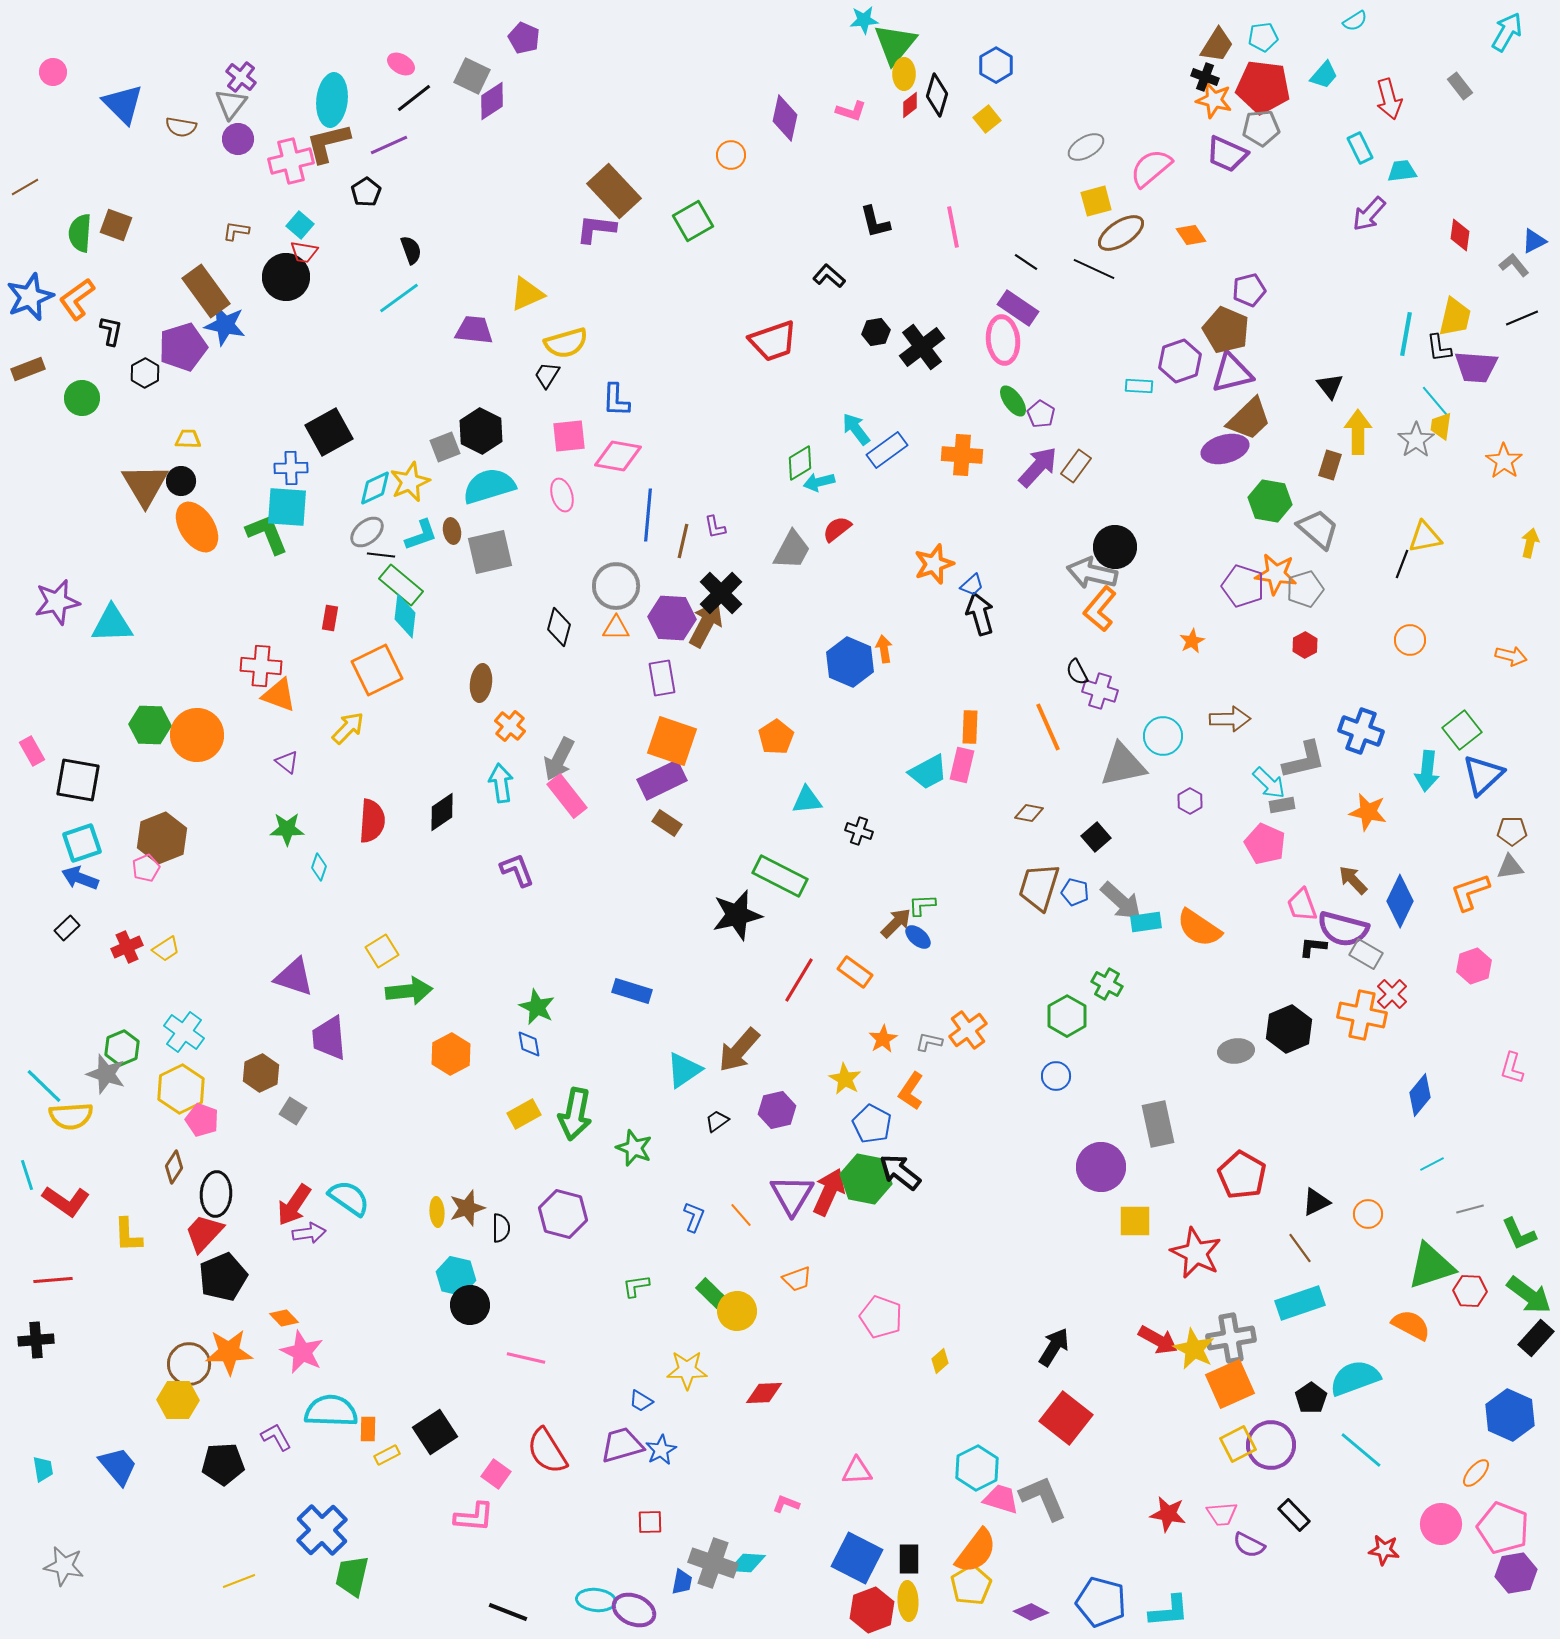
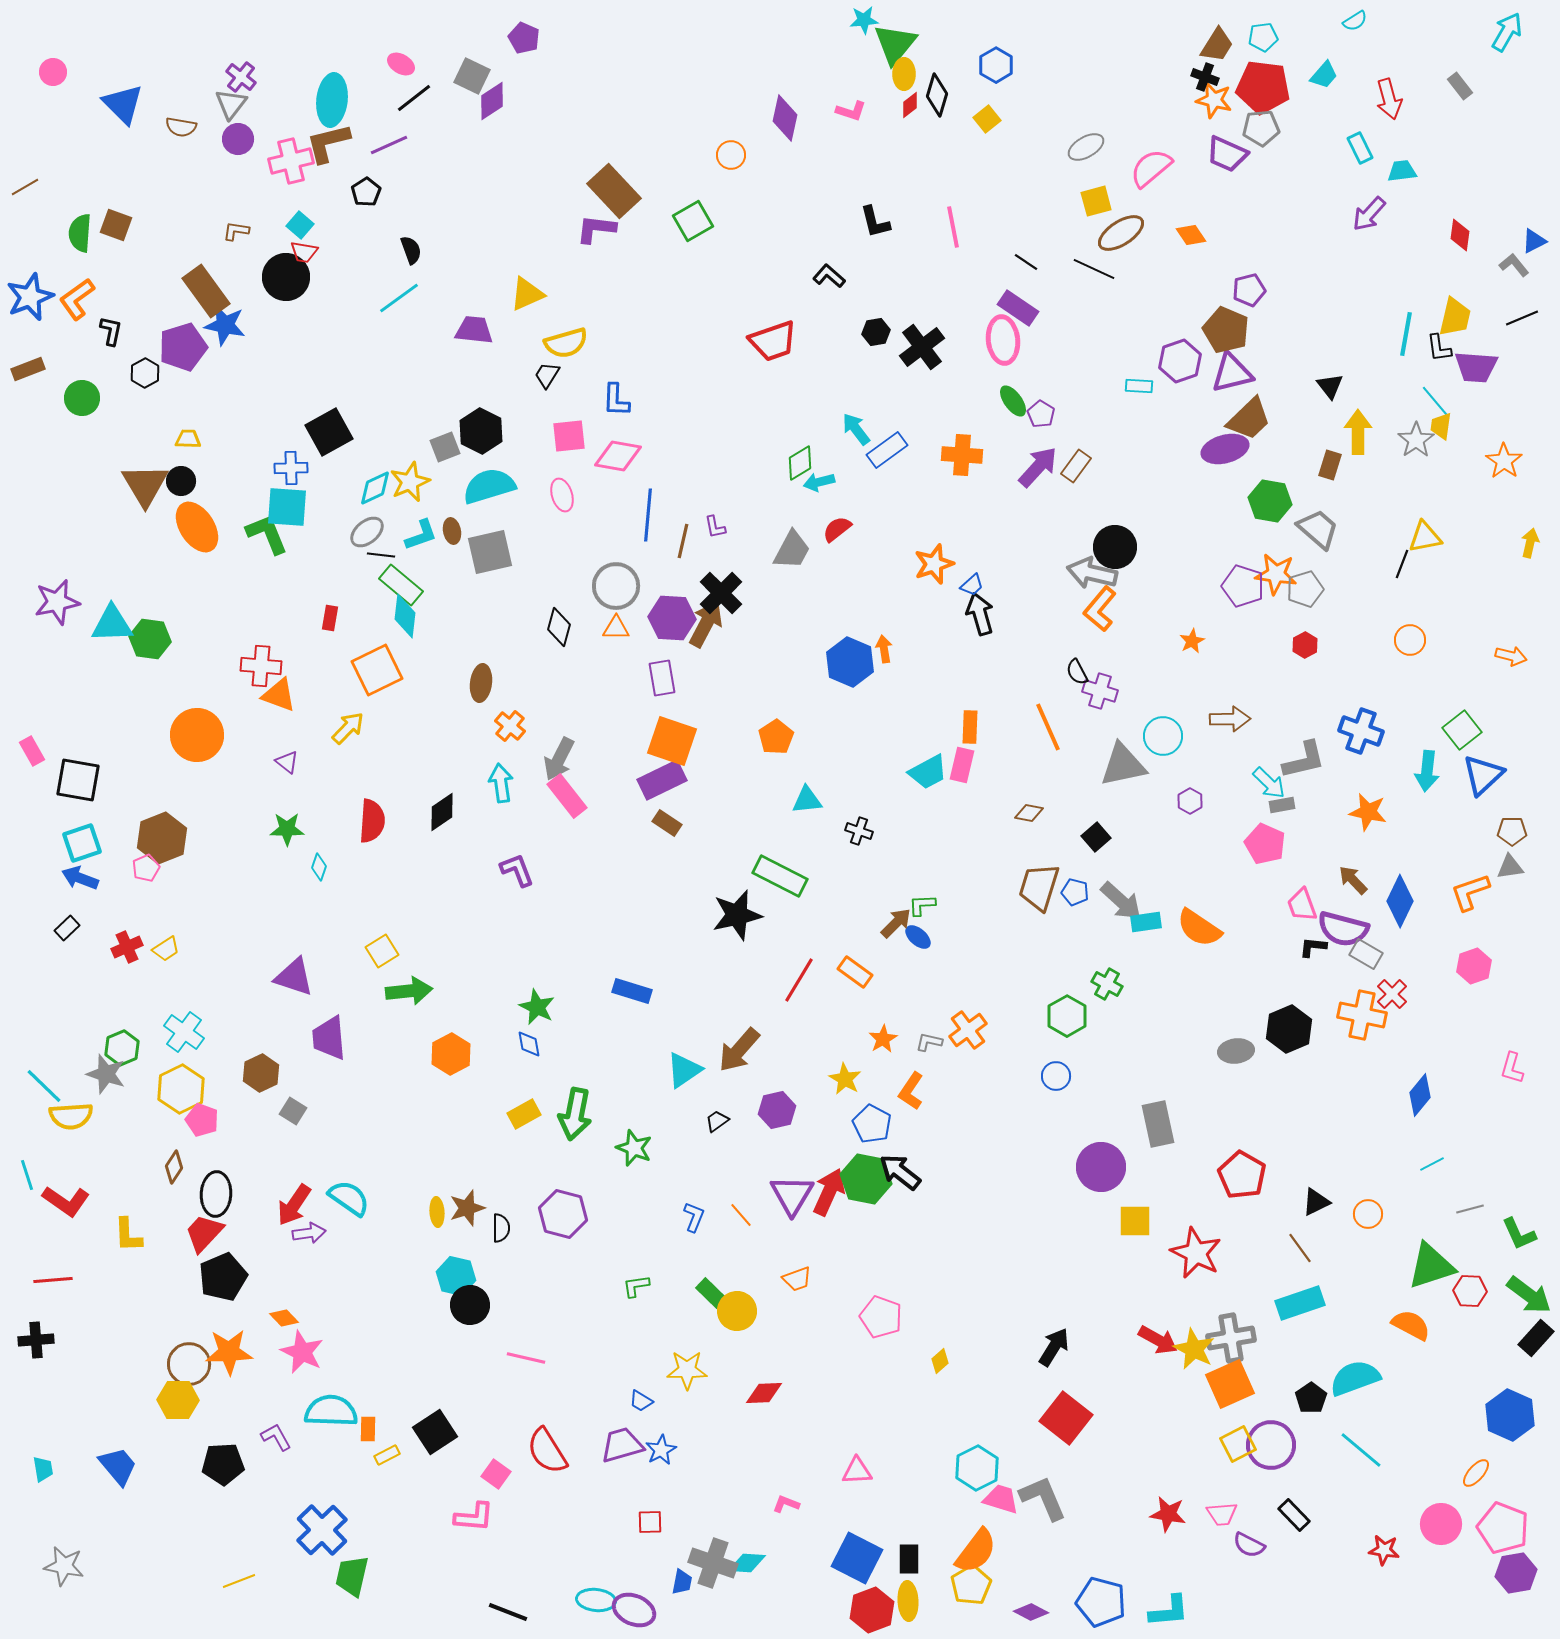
green hexagon at (150, 725): moved 86 px up; rotated 6 degrees clockwise
